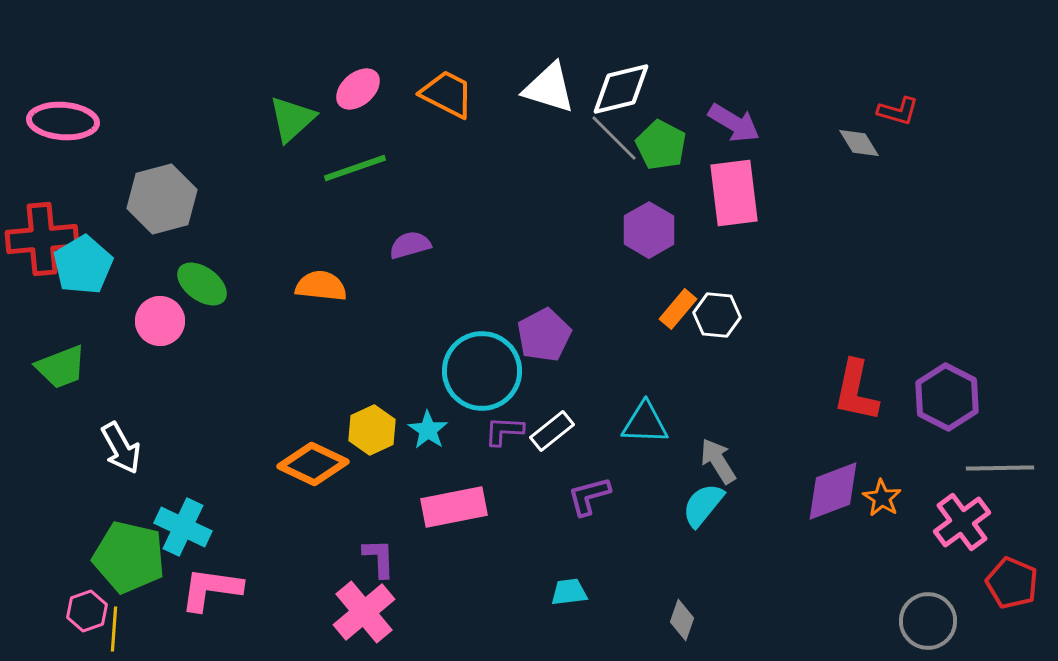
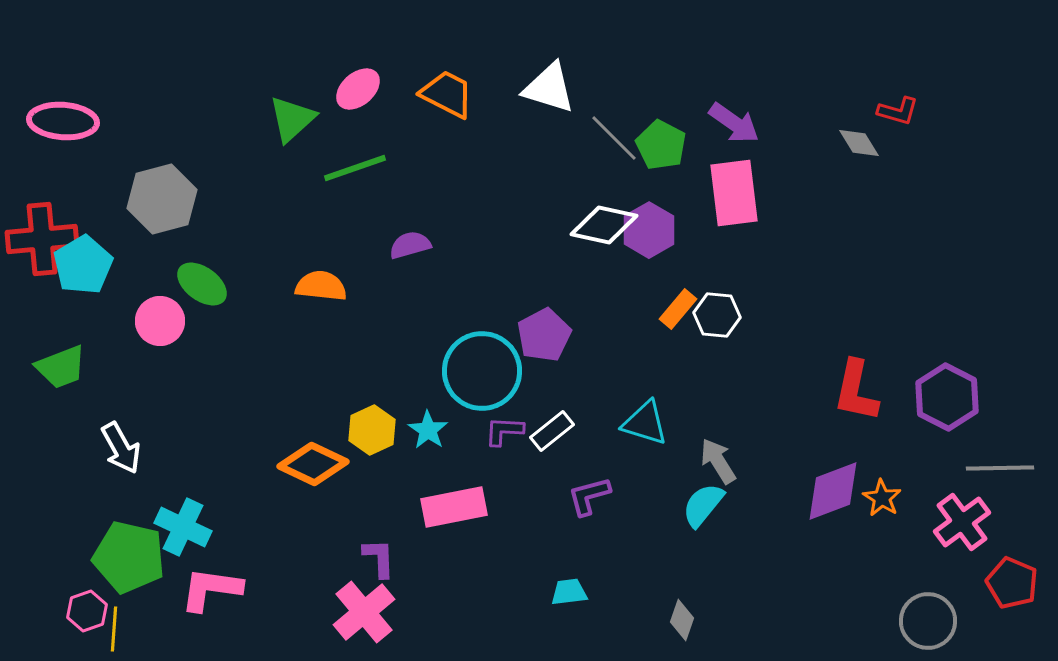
white diamond at (621, 89): moved 17 px left, 136 px down; rotated 26 degrees clockwise
purple arrow at (734, 123): rotated 4 degrees clockwise
cyan triangle at (645, 423): rotated 15 degrees clockwise
